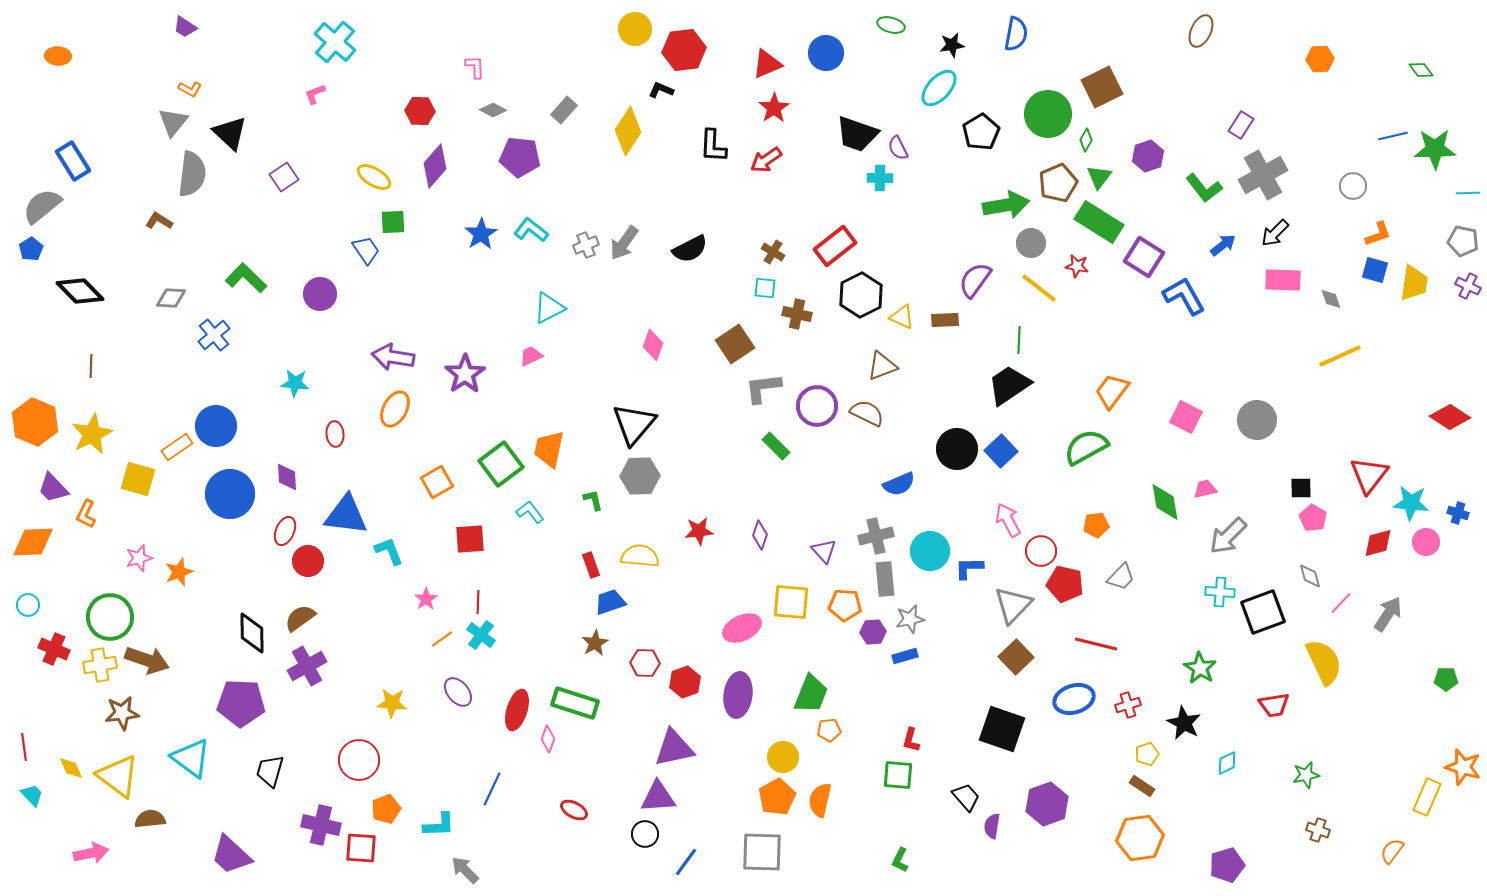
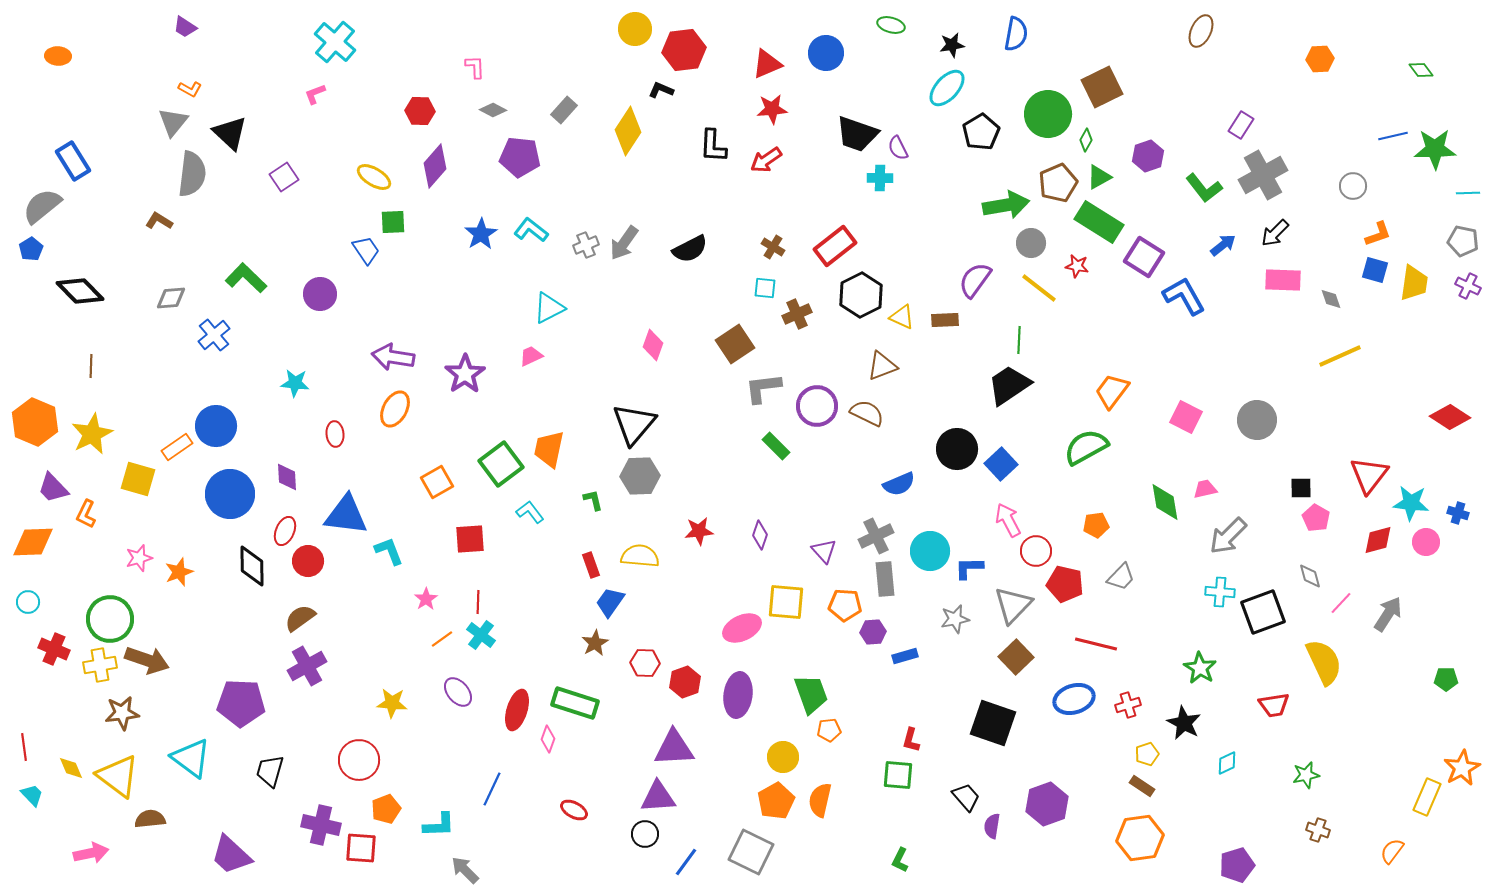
cyan ellipse at (939, 88): moved 8 px right
red star at (774, 108): moved 2 px left, 1 px down; rotated 28 degrees clockwise
green triangle at (1099, 177): rotated 24 degrees clockwise
brown cross at (773, 252): moved 5 px up
gray diamond at (171, 298): rotated 8 degrees counterclockwise
brown cross at (797, 314): rotated 36 degrees counterclockwise
blue square at (1001, 451): moved 13 px down
pink pentagon at (1313, 518): moved 3 px right
gray cross at (876, 536): rotated 12 degrees counterclockwise
red diamond at (1378, 543): moved 3 px up
red circle at (1041, 551): moved 5 px left
blue trapezoid at (610, 602): rotated 36 degrees counterclockwise
yellow square at (791, 602): moved 5 px left
cyan circle at (28, 605): moved 3 px up
green circle at (110, 617): moved 2 px down
gray star at (910, 619): moved 45 px right
black diamond at (252, 633): moved 67 px up
green trapezoid at (811, 694): rotated 42 degrees counterclockwise
black square at (1002, 729): moved 9 px left, 6 px up
purple triangle at (674, 748): rotated 9 degrees clockwise
orange star at (1463, 767): moved 1 px left, 1 px down; rotated 27 degrees clockwise
orange pentagon at (777, 797): moved 1 px left, 4 px down
gray square at (762, 852): moved 11 px left; rotated 24 degrees clockwise
purple pentagon at (1227, 865): moved 10 px right
